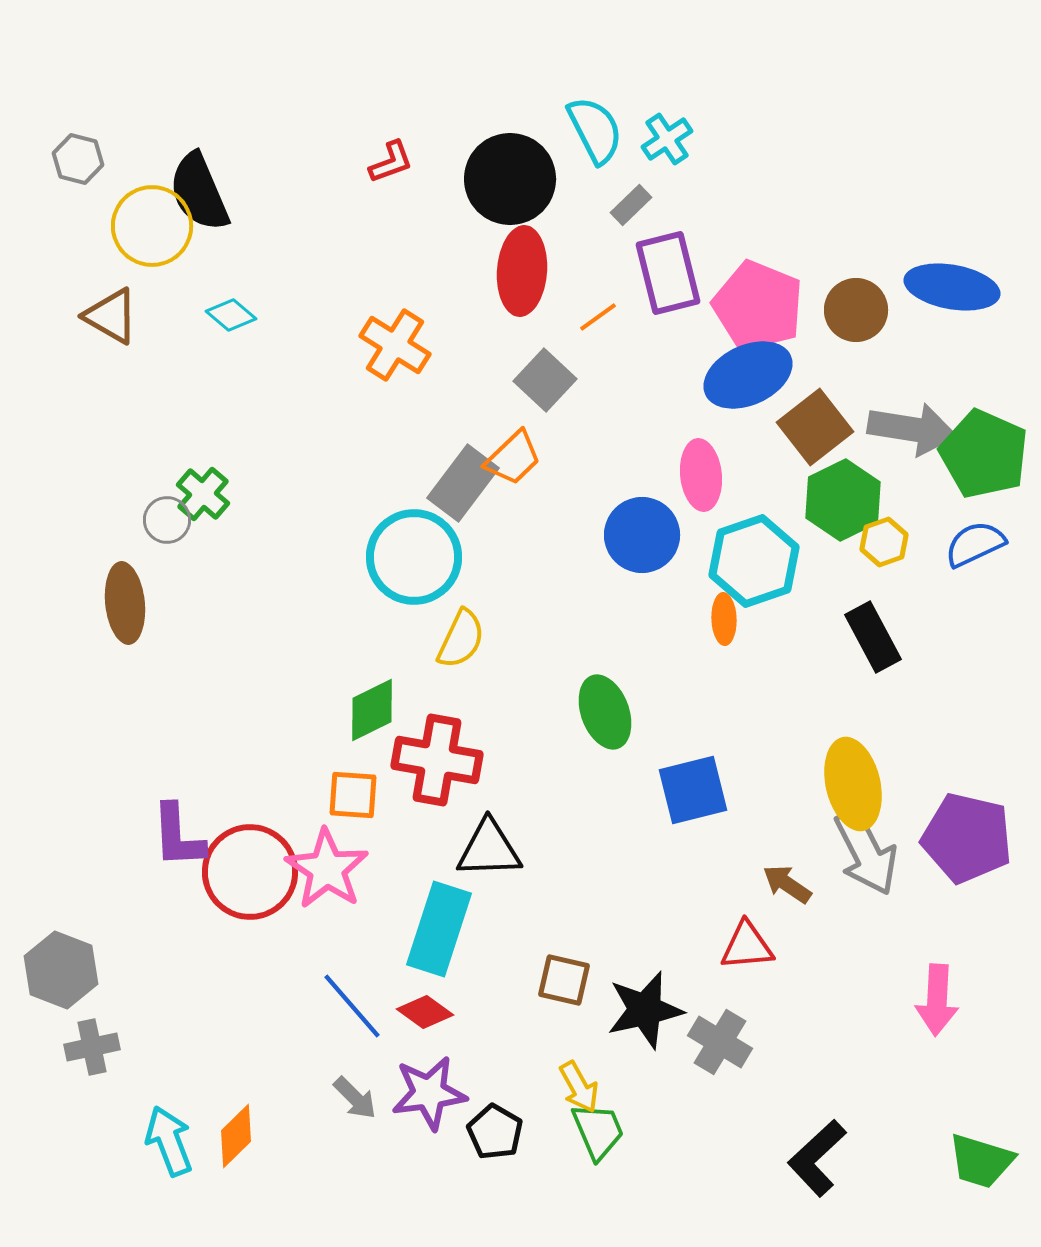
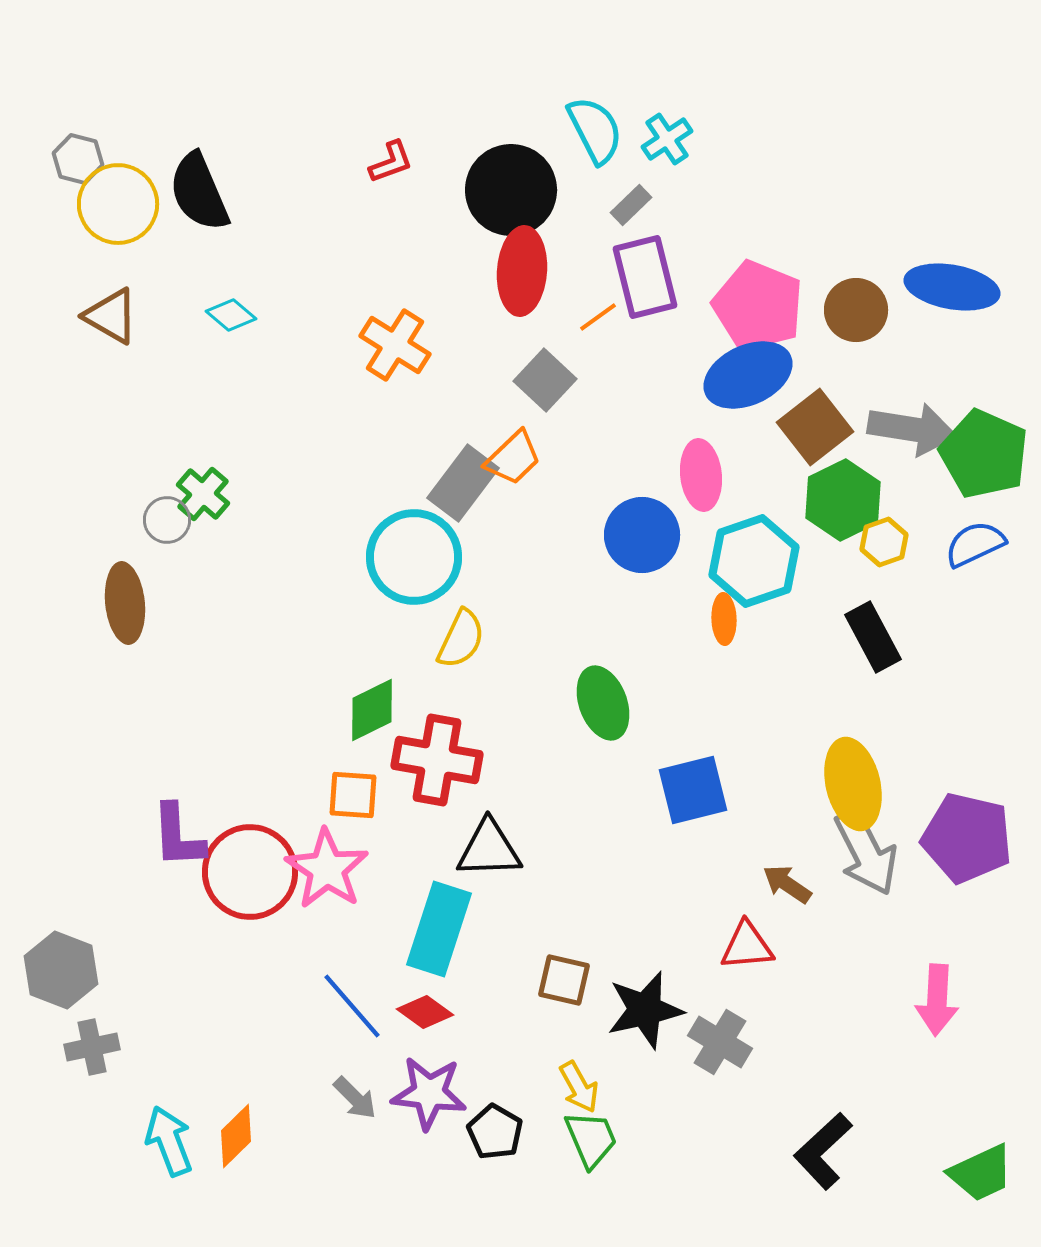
black circle at (510, 179): moved 1 px right, 11 px down
yellow circle at (152, 226): moved 34 px left, 22 px up
purple rectangle at (668, 273): moved 23 px left, 4 px down
green ellipse at (605, 712): moved 2 px left, 9 px up
purple star at (429, 1093): rotated 14 degrees clockwise
green trapezoid at (598, 1131): moved 7 px left, 8 px down
black L-shape at (817, 1158): moved 6 px right, 7 px up
green trapezoid at (981, 1161): moved 12 px down; rotated 42 degrees counterclockwise
